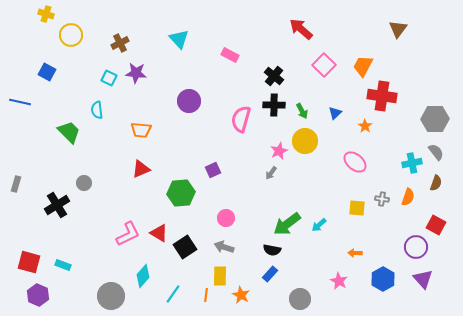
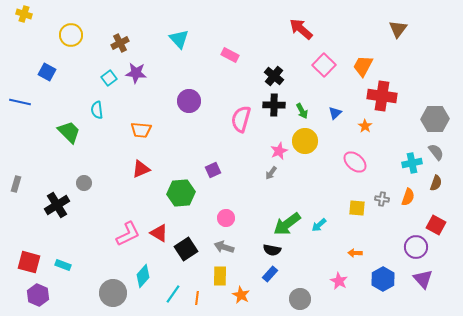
yellow cross at (46, 14): moved 22 px left
cyan square at (109, 78): rotated 28 degrees clockwise
black square at (185, 247): moved 1 px right, 2 px down
orange line at (206, 295): moved 9 px left, 3 px down
gray circle at (111, 296): moved 2 px right, 3 px up
